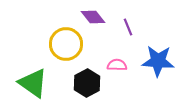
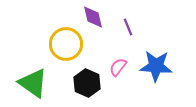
purple diamond: rotated 25 degrees clockwise
blue star: moved 2 px left, 5 px down
pink semicircle: moved 1 px right, 2 px down; rotated 54 degrees counterclockwise
black hexagon: rotated 8 degrees counterclockwise
